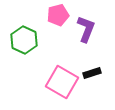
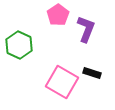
pink pentagon: rotated 20 degrees counterclockwise
green hexagon: moved 5 px left, 5 px down
black rectangle: rotated 36 degrees clockwise
